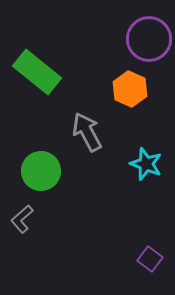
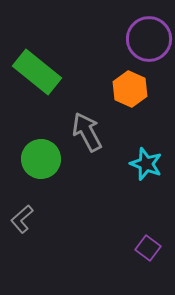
green circle: moved 12 px up
purple square: moved 2 px left, 11 px up
